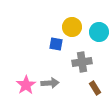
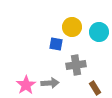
gray cross: moved 6 px left, 3 px down
